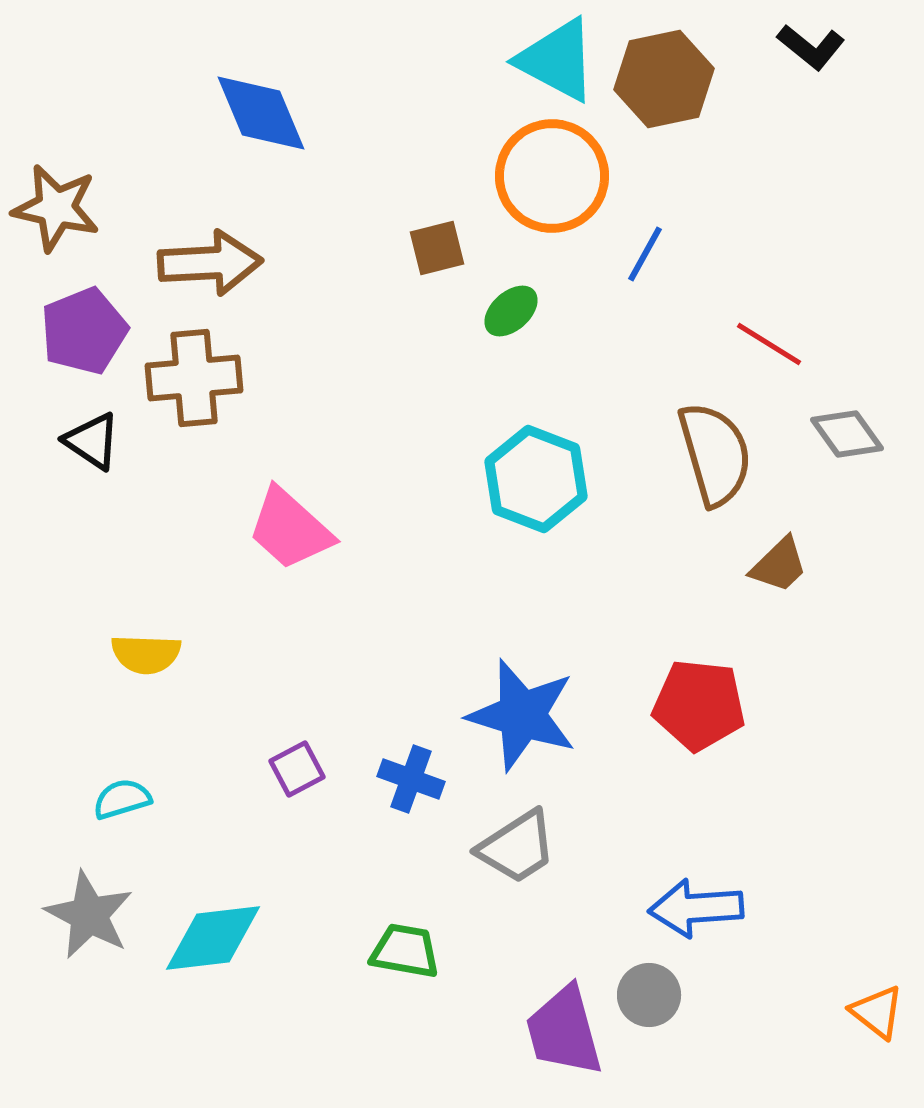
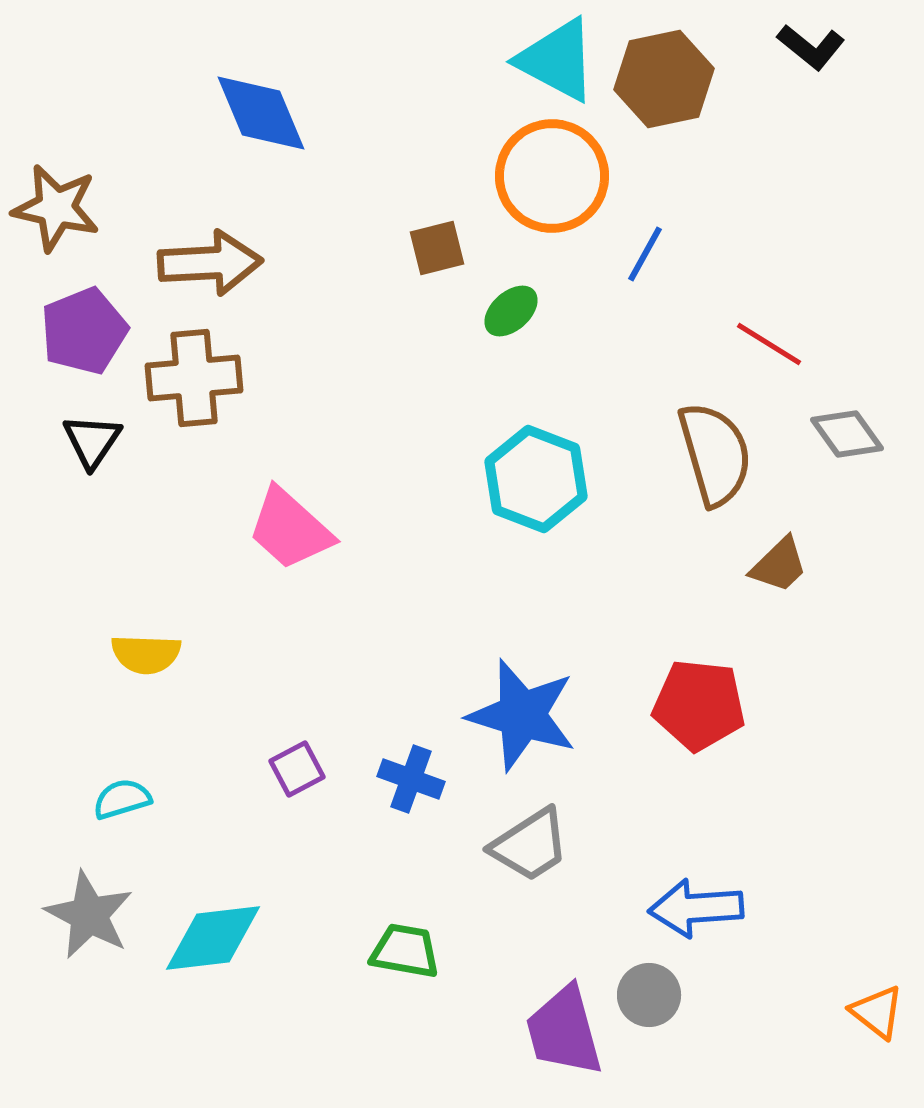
black triangle: rotated 30 degrees clockwise
gray trapezoid: moved 13 px right, 2 px up
